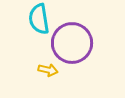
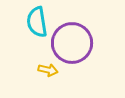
cyan semicircle: moved 2 px left, 3 px down
